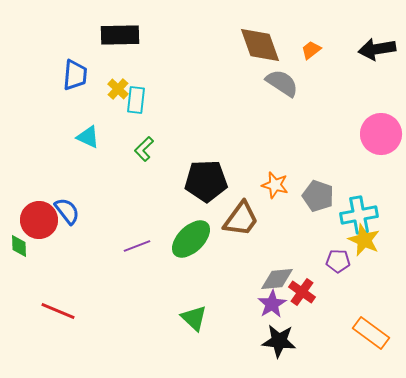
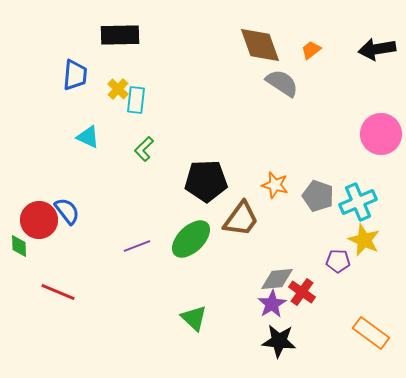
cyan cross: moved 1 px left, 13 px up; rotated 12 degrees counterclockwise
red line: moved 19 px up
